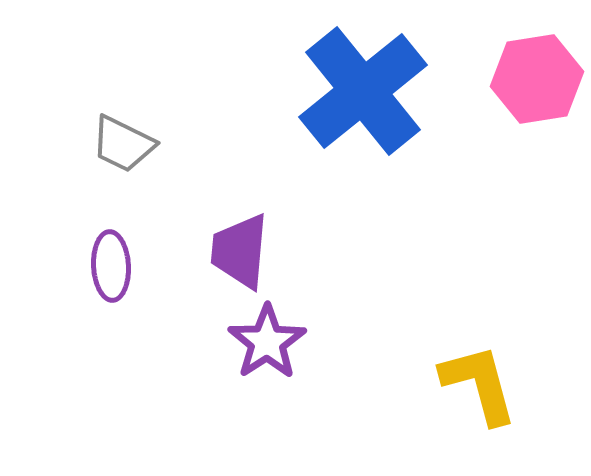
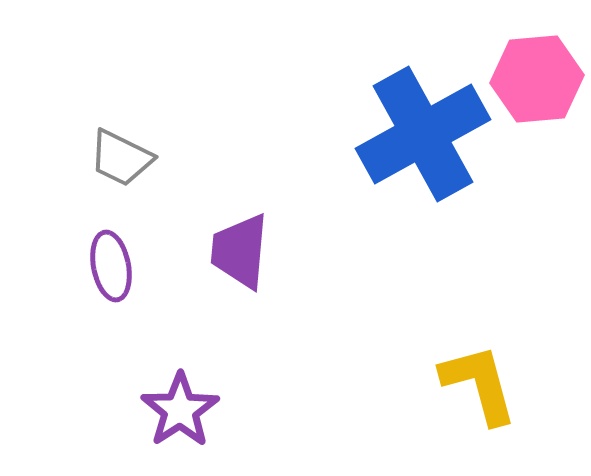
pink hexagon: rotated 4 degrees clockwise
blue cross: moved 60 px right, 43 px down; rotated 10 degrees clockwise
gray trapezoid: moved 2 px left, 14 px down
purple ellipse: rotated 8 degrees counterclockwise
purple star: moved 87 px left, 68 px down
